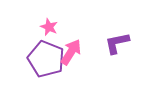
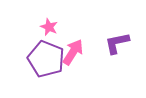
pink arrow: moved 2 px right
